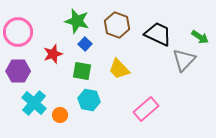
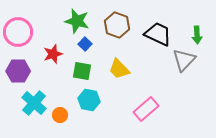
green arrow: moved 3 px left, 2 px up; rotated 54 degrees clockwise
